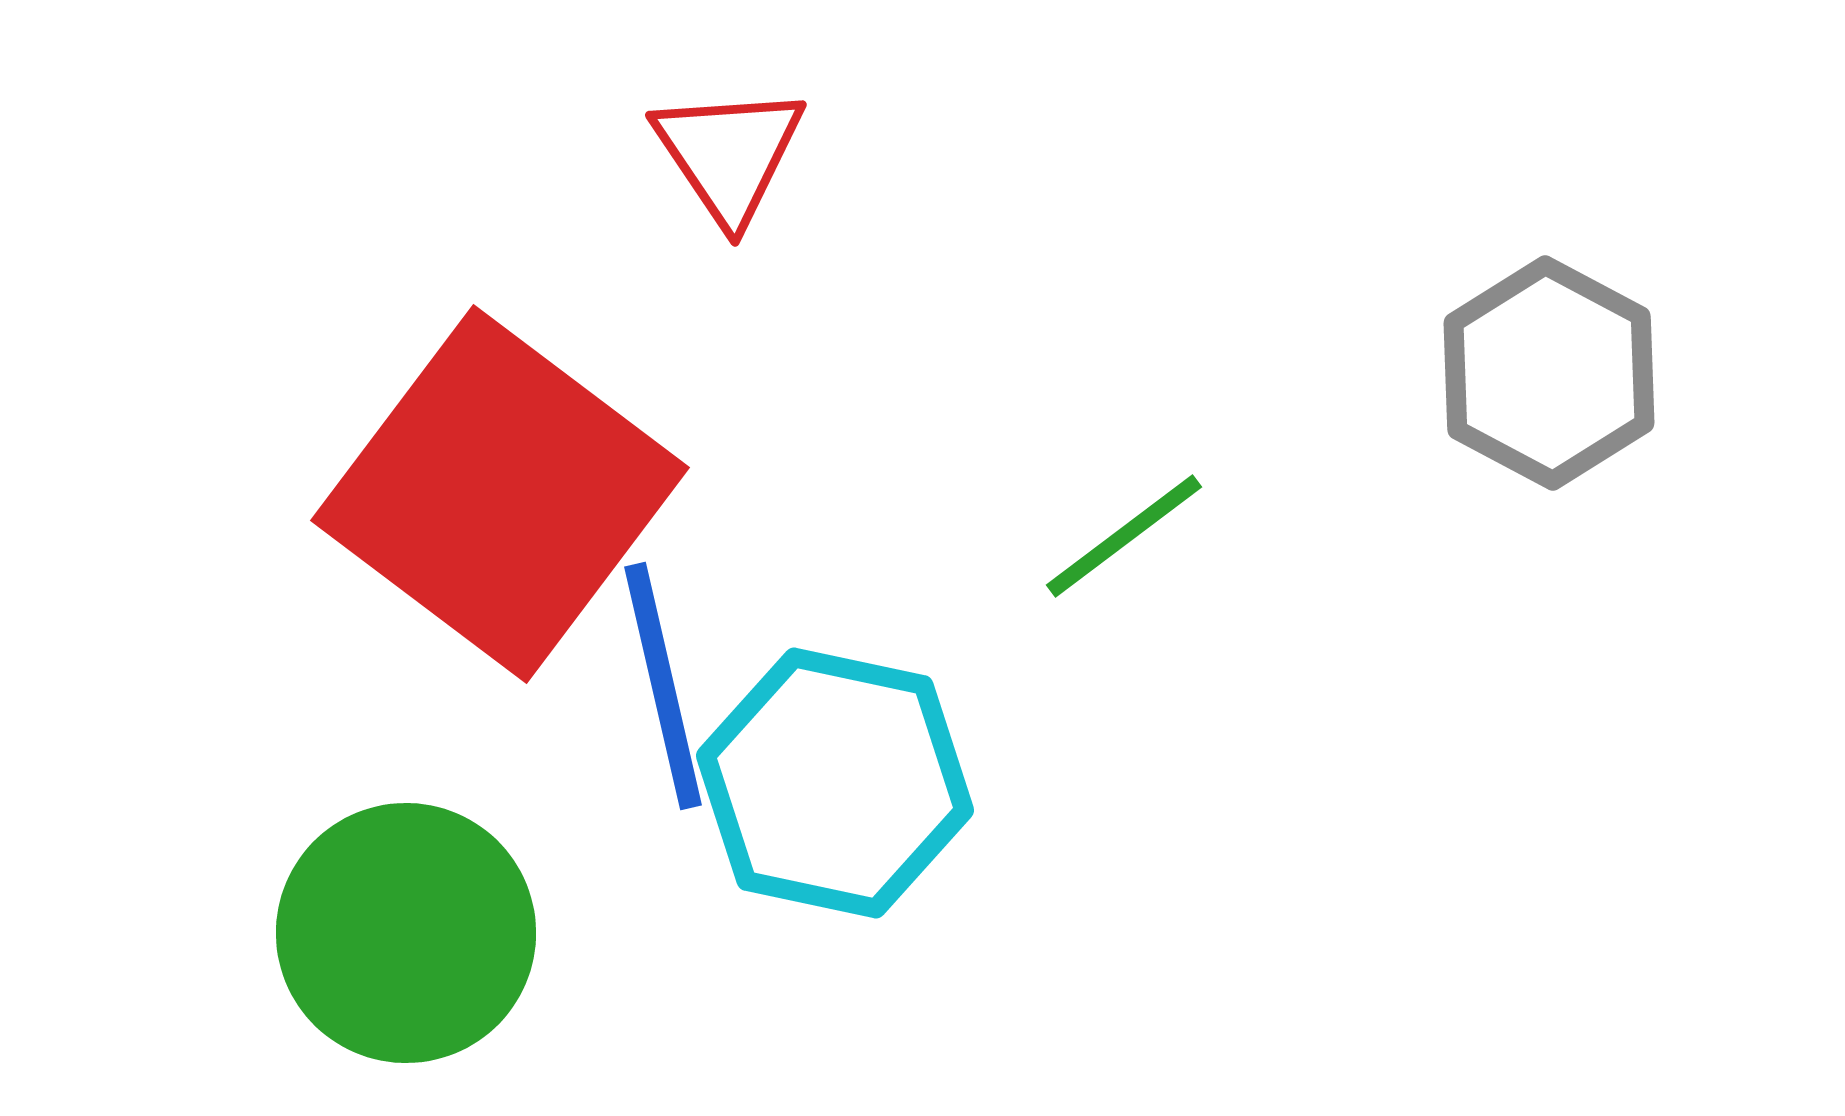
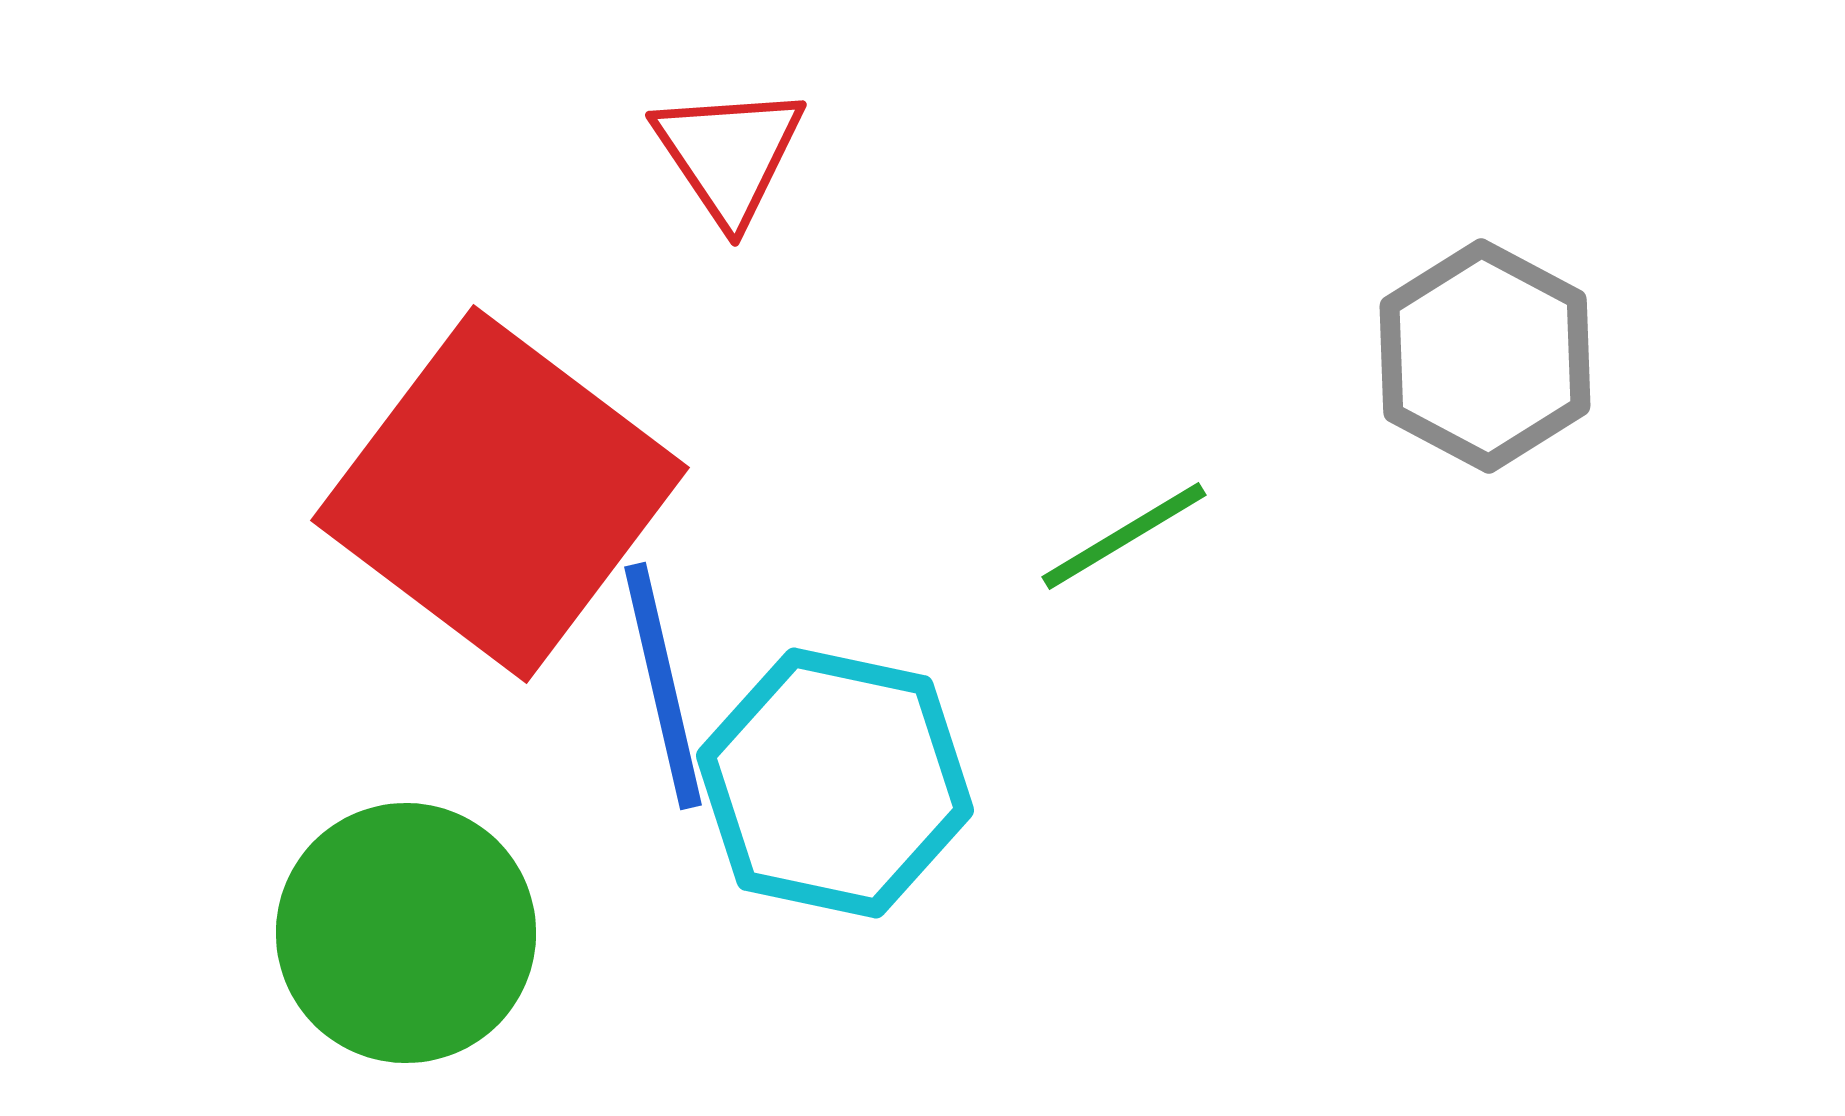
gray hexagon: moved 64 px left, 17 px up
green line: rotated 6 degrees clockwise
